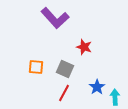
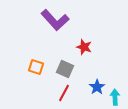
purple L-shape: moved 2 px down
orange square: rotated 14 degrees clockwise
